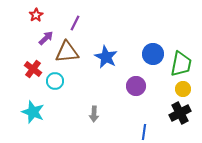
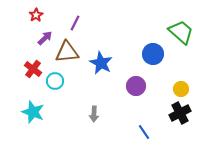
purple arrow: moved 1 px left
blue star: moved 5 px left, 6 px down
green trapezoid: moved 32 px up; rotated 60 degrees counterclockwise
yellow circle: moved 2 px left
blue line: rotated 42 degrees counterclockwise
